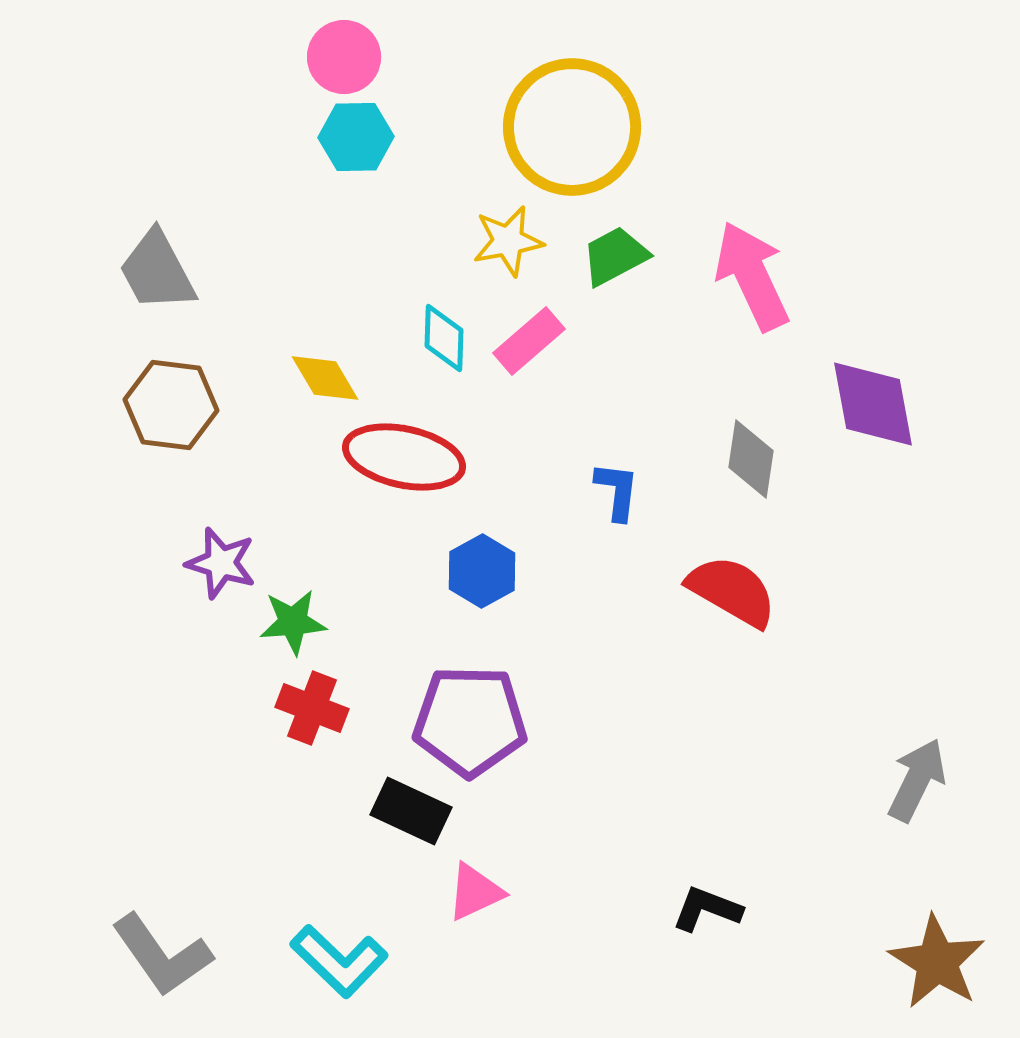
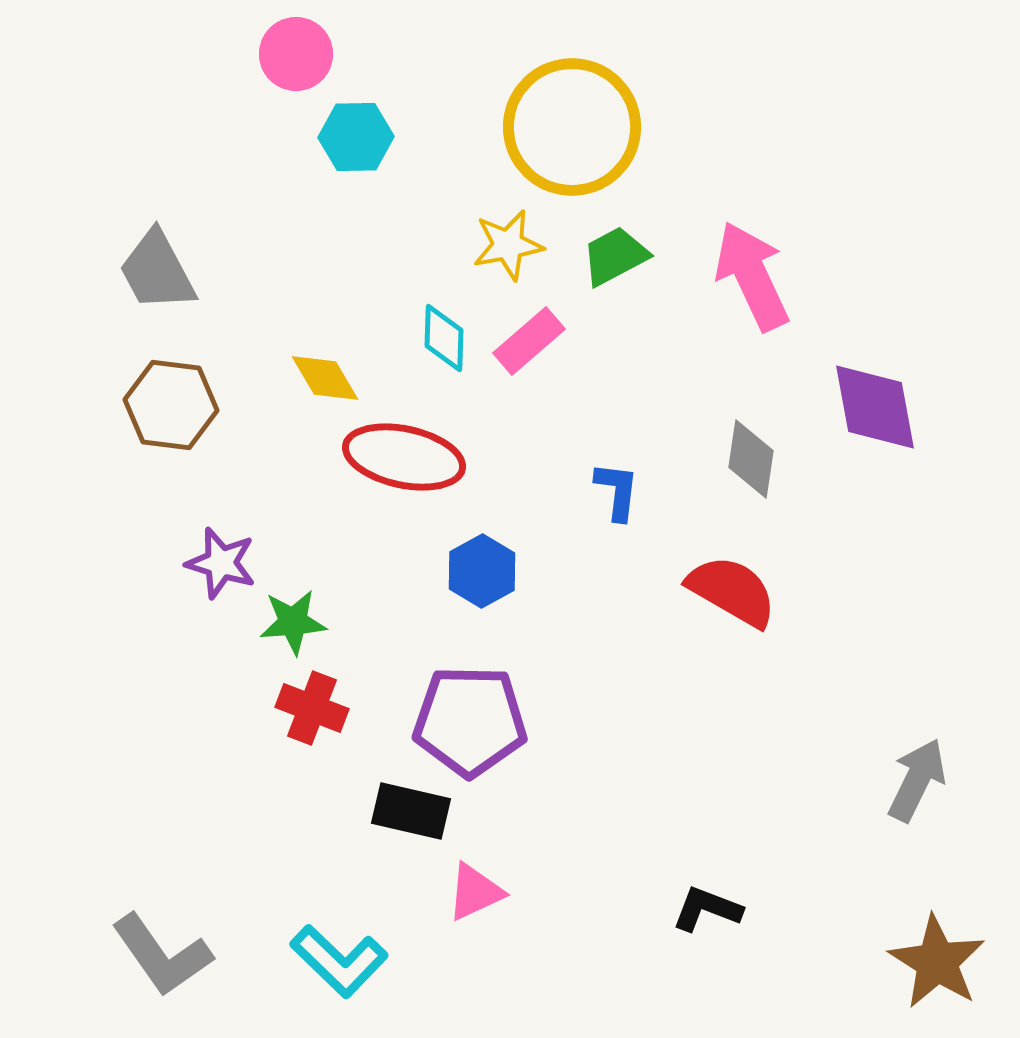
pink circle: moved 48 px left, 3 px up
yellow star: moved 4 px down
purple diamond: moved 2 px right, 3 px down
black rectangle: rotated 12 degrees counterclockwise
